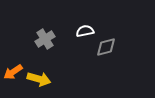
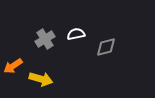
white semicircle: moved 9 px left, 3 px down
orange arrow: moved 6 px up
yellow arrow: moved 2 px right
